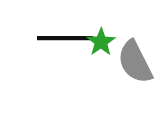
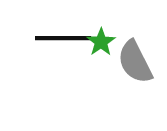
black line: moved 2 px left
